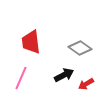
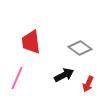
pink line: moved 4 px left
red arrow: moved 2 px right; rotated 35 degrees counterclockwise
